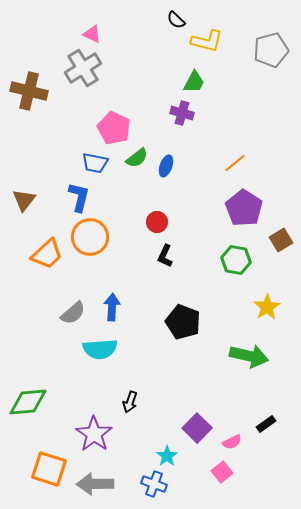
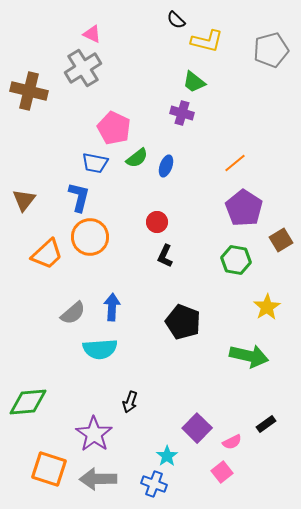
green trapezoid: rotated 100 degrees clockwise
gray arrow: moved 3 px right, 5 px up
